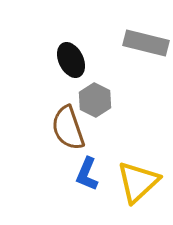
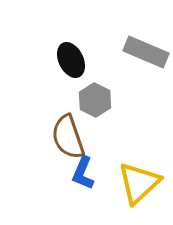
gray rectangle: moved 9 px down; rotated 9 degrees clockwise
brown semicircle: moved 9 px down
blue L-shape: moved 4 px left, 1 px up
yellow triangle: moved 1 px right, 1 px down
